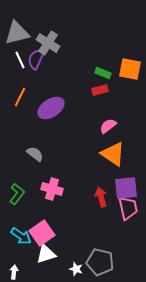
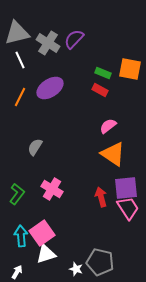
purple semicircle: moved 38 px right, 20 px up; rotated 20 degrees clockwise
red rectangle: rotated 42 degrees clockwise
purple ellipse: moved 1 px left, 20 px up
gray semicircle: moved 7 px up; rotated 96 degrees counterclockwise
pink cross: rotated 15 degrees clockwise
pink trapezoid: rotated 20 degrees counterclockwise
cyan arrow: rotated 130 degrees counterclockwise
white arrow: moved 3 px right; rotated 24 degrees clockwise
